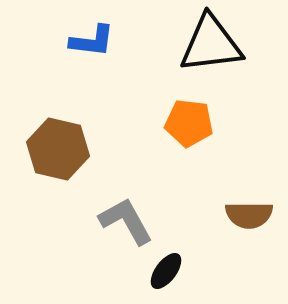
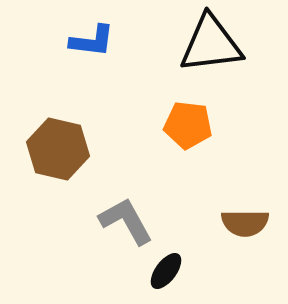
orange pentagon: moved 1 px left, 2 px down
brown semicircle: moved 4 px left, 8 px down
